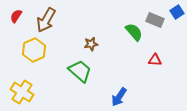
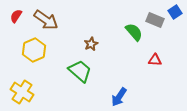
blue square: moved 2 px left
brown arrow: rotated 85 degrees counterclockwise
brown star: rotated 16 degrees counterclockwise
